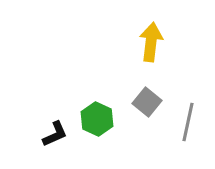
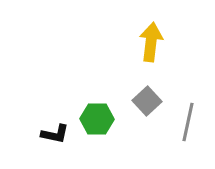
gray square: moved 1 px up; rotated 8 degrees clockwise
green hexagon: rotated 24 degrees counterclockwise
black L-shape: rotated 36 degrees clockwise
